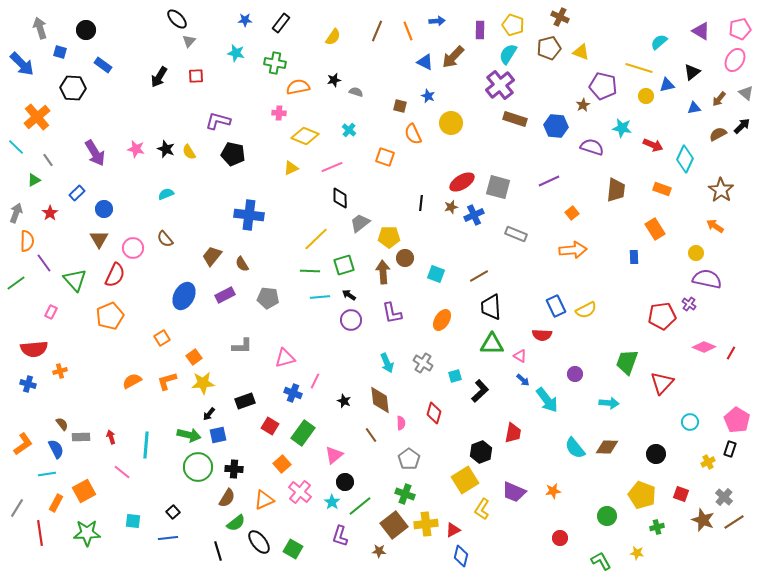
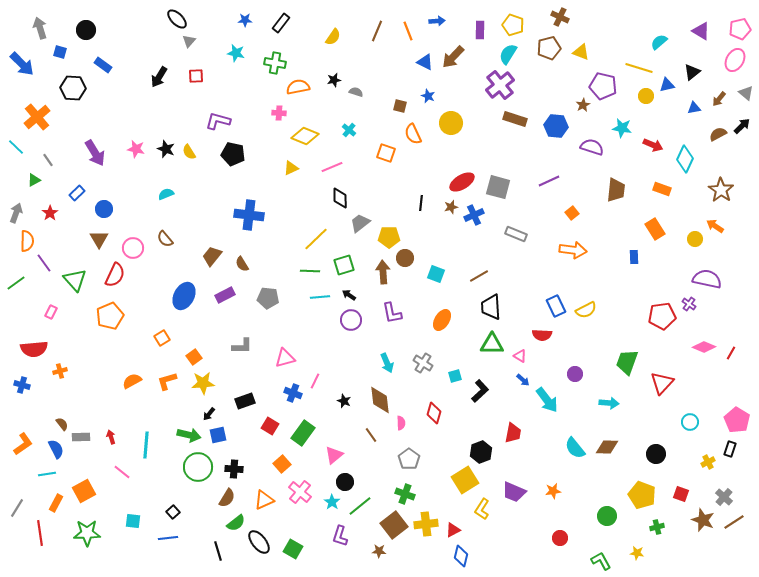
orange square at (385, 157): moved 1 px right, 4 px up
orange arrow at (573, 250): rotated 12 degrees clockwise
yellow circle at (696, 253): moved 1 px left, 14 px up
blue cross at (28, 384): moved 6 px left, 1 px down
